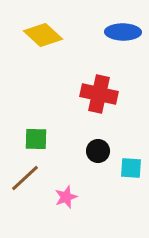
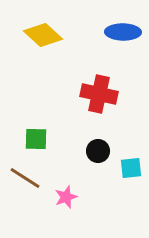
cyan square: rotated 10 degrees counterclockwise
brown line: rotated 76 degrees clockwise
